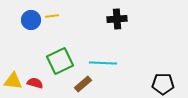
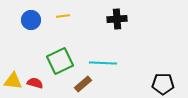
yellow line: moved 11 px right
